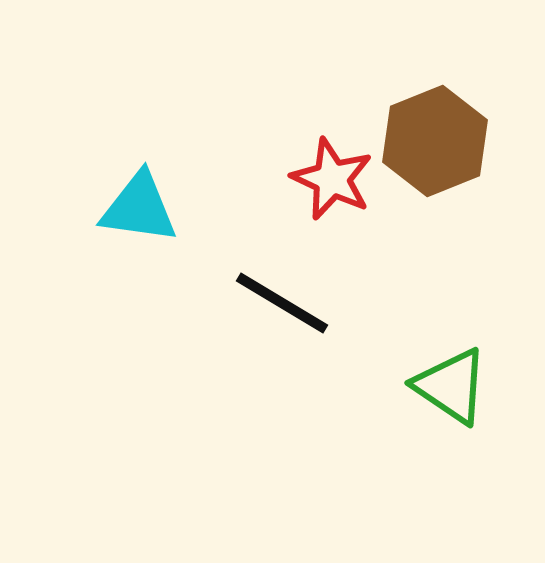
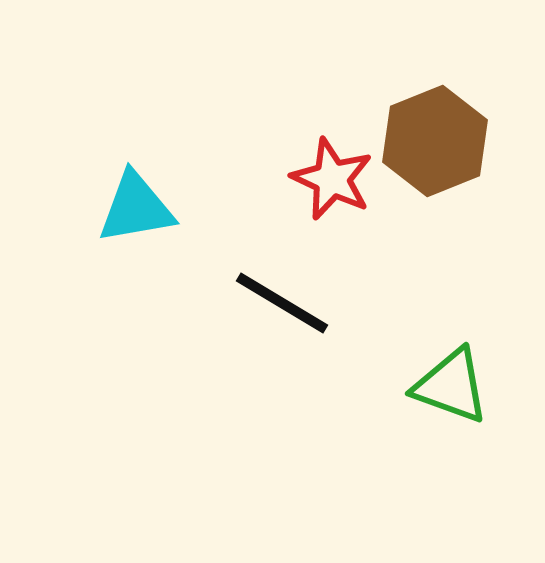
cyan triangle: moved 3 px left; rotated 18 degrees counterclockwise
green triangle: rotated 14 degrees counterclockwise
